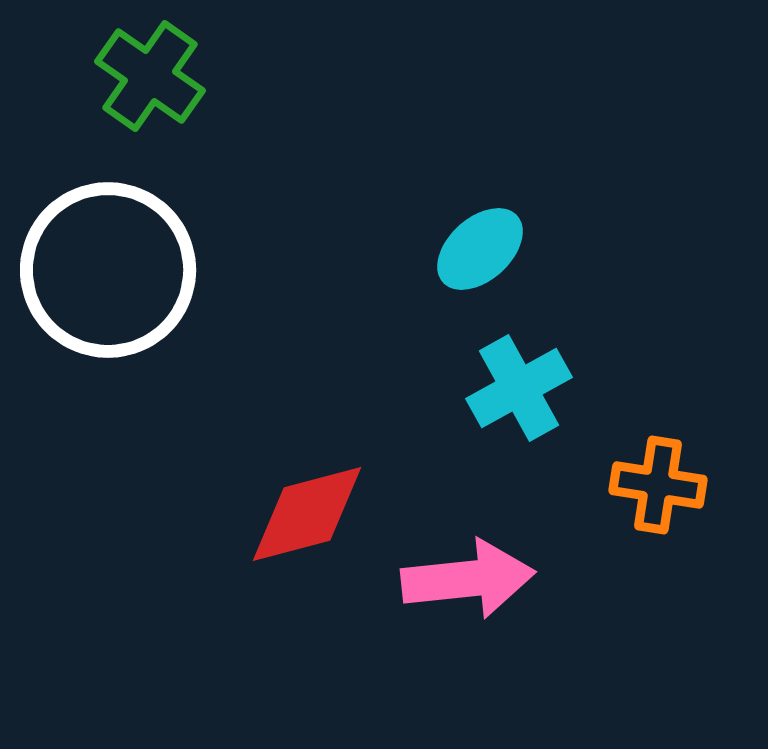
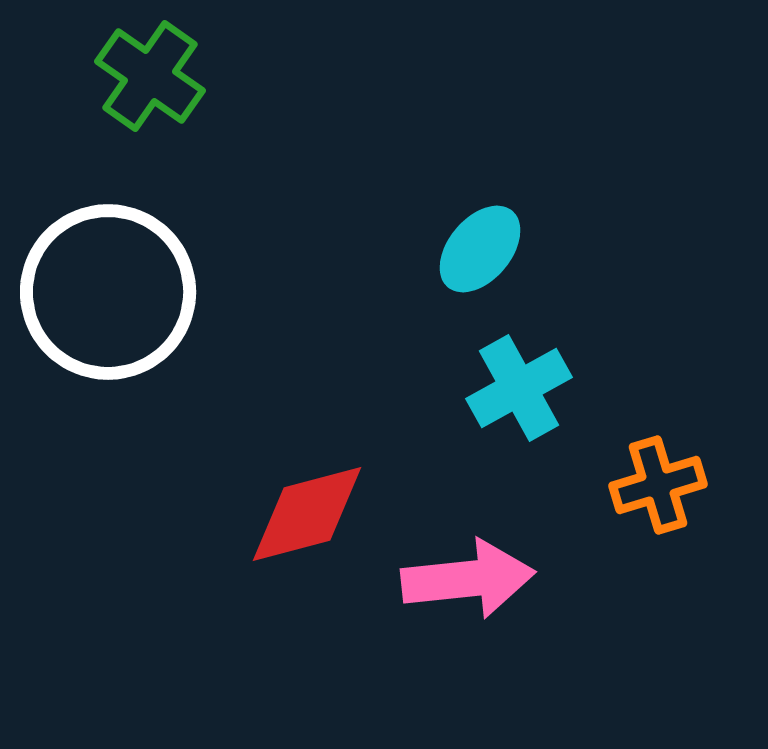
cyan ellipse: rotated 8 degrees counterclockwise
white circle: moved 22 px down
orange cross: rotated 26 degrees counterclockwise
